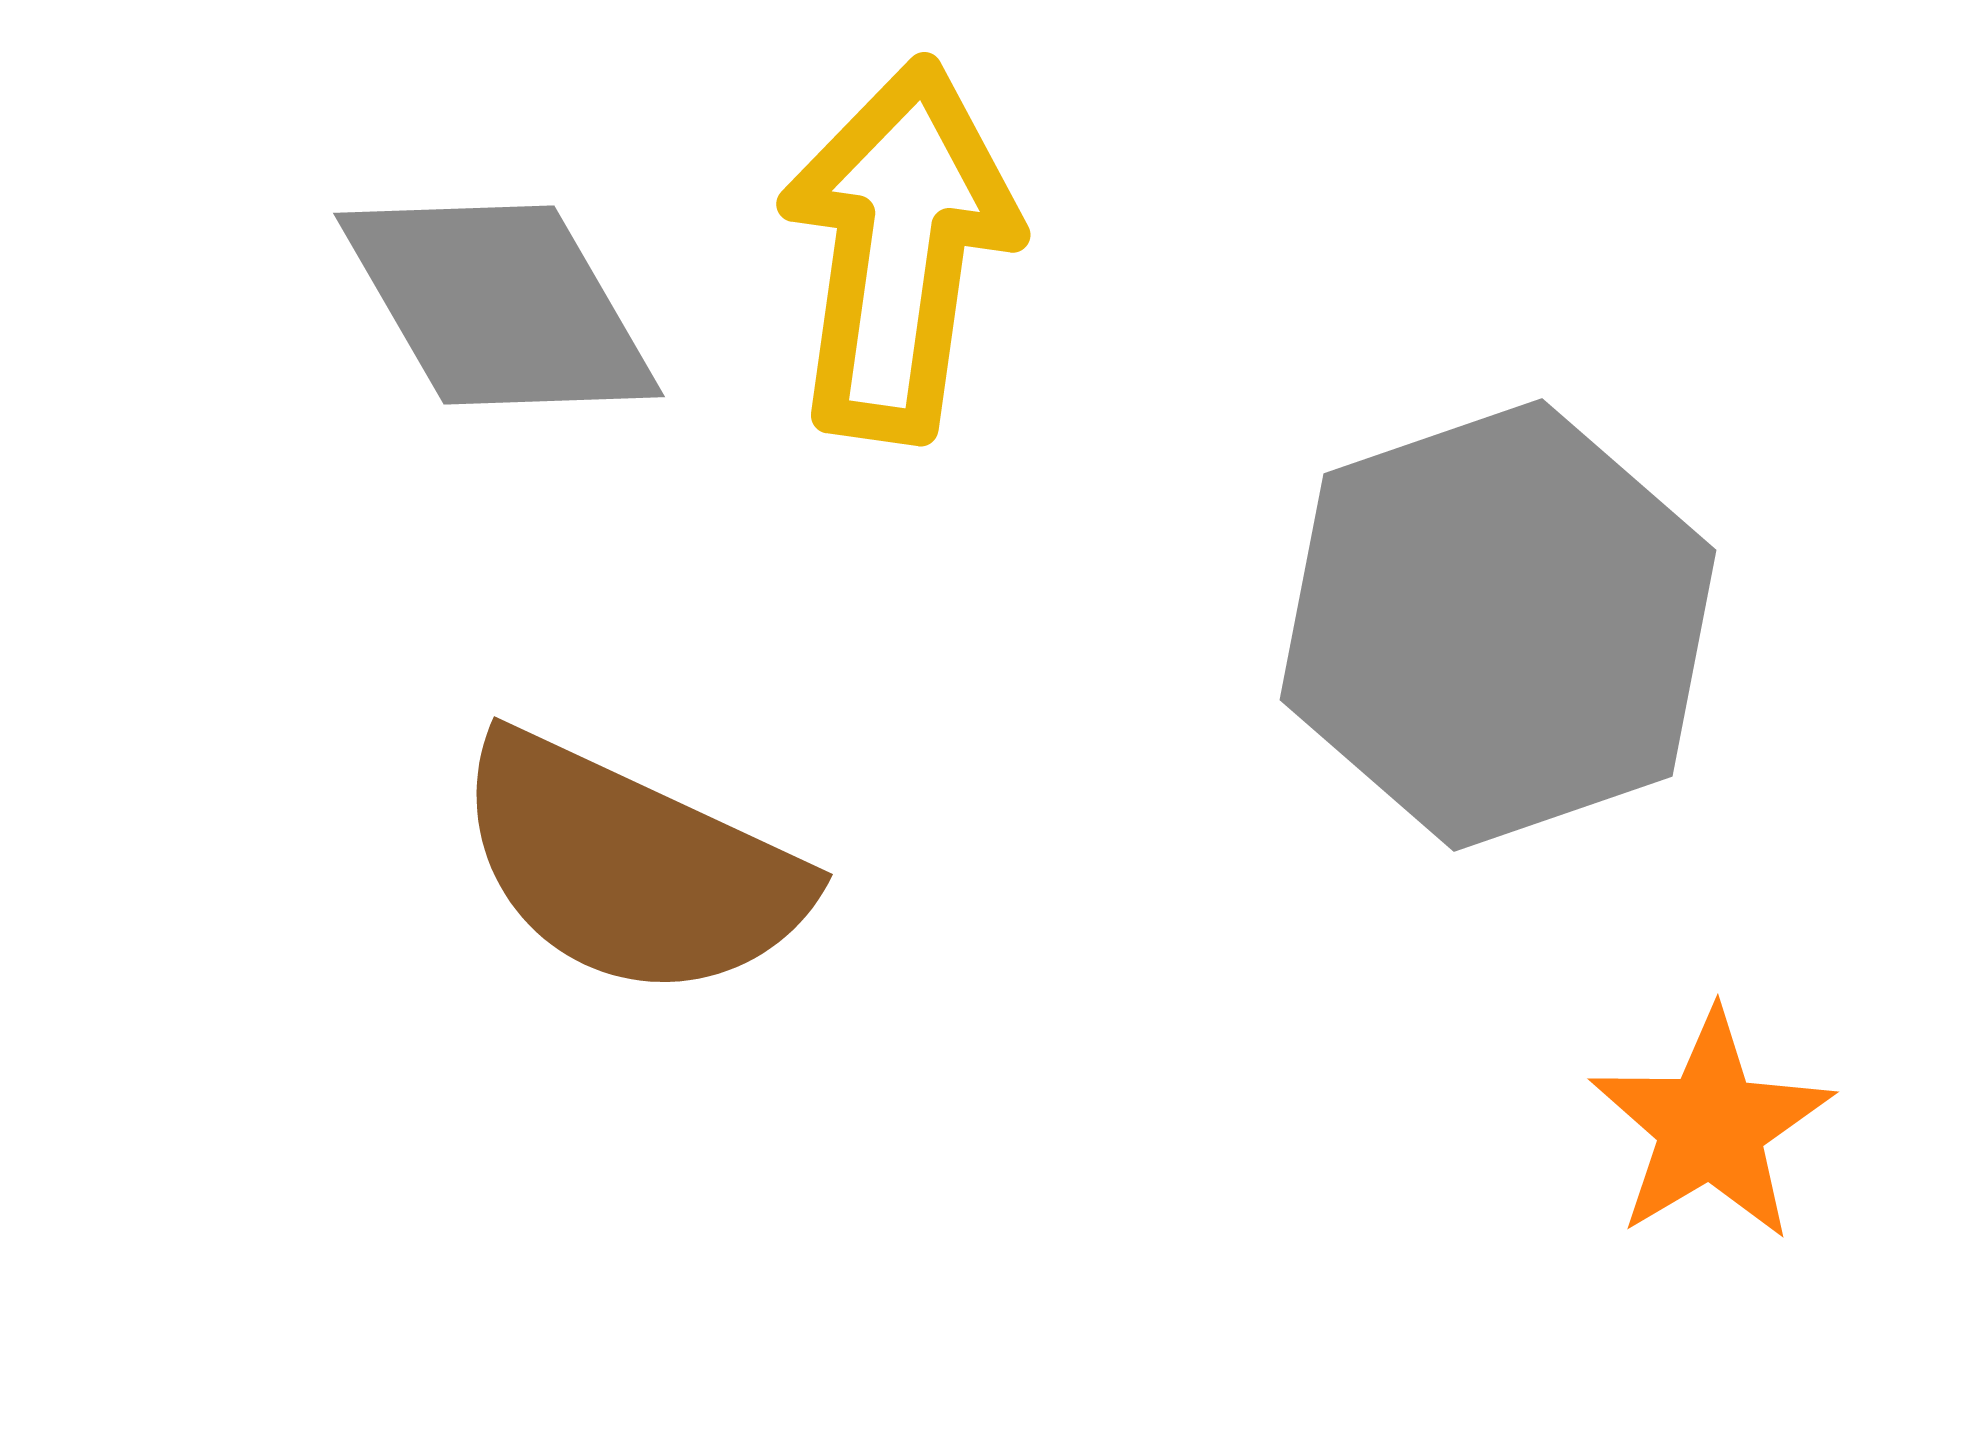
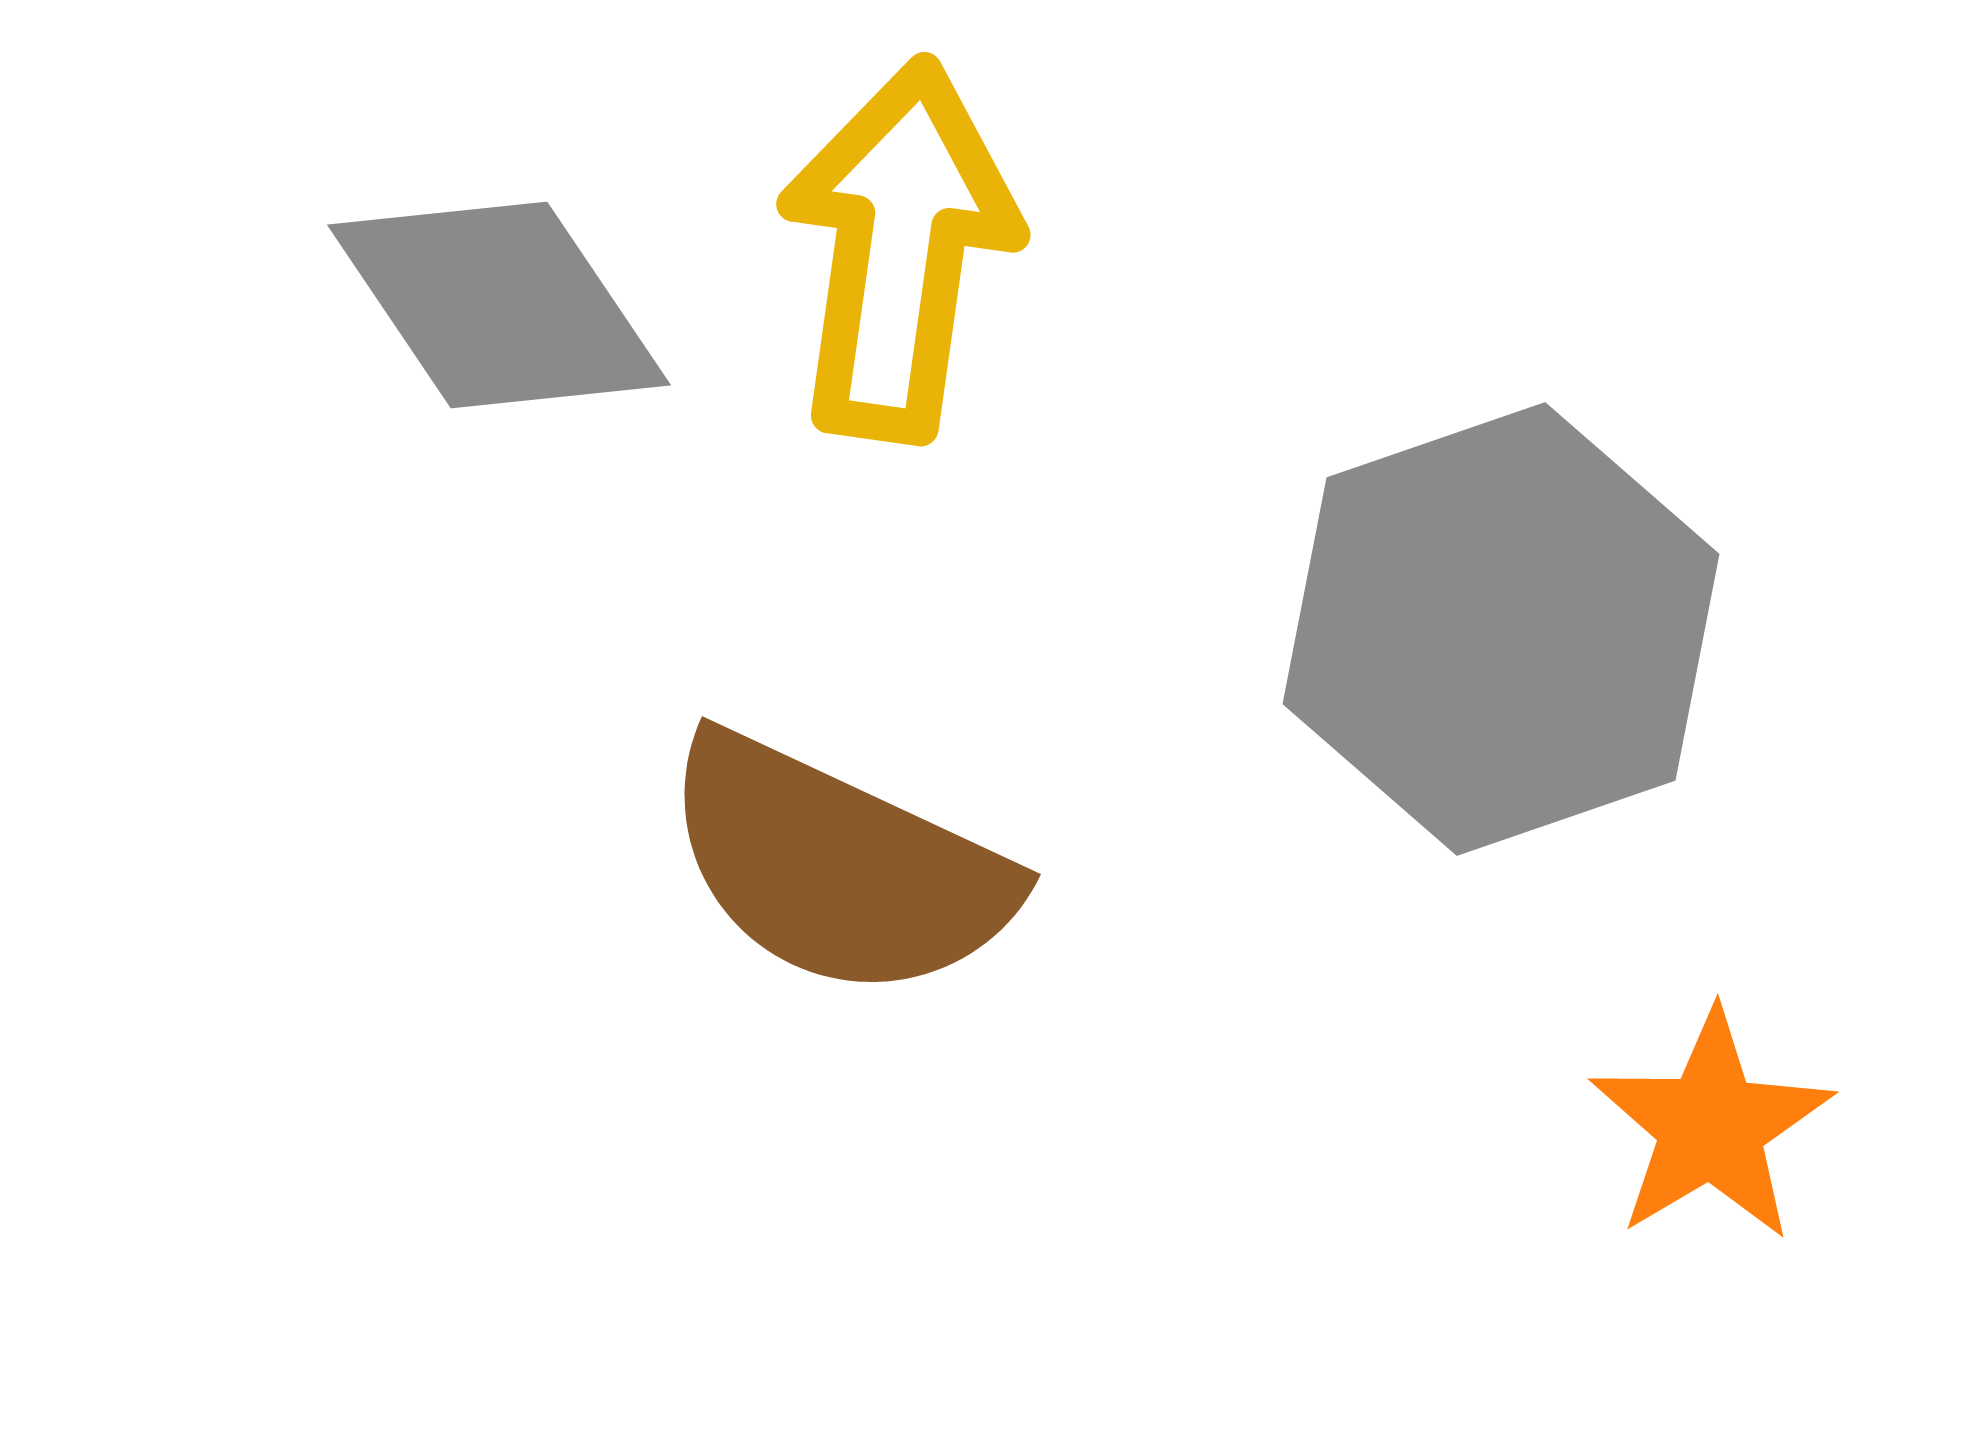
gray diamond: rotated 4 degrees counterclockwise
gray hexagon: moved 3 px right, 4 px down
brown semicircle: moved 208 px right
